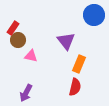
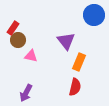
orange rectangle: moved 2 px up
